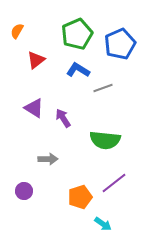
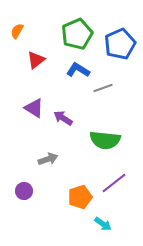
purple arrow: rotated 24 degrees counterclockwise
gray arrow: rotated 18 degrees counterclockwise
